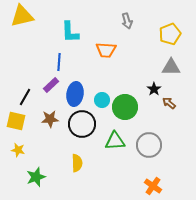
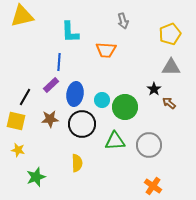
gray arrow: moved 4 px left
